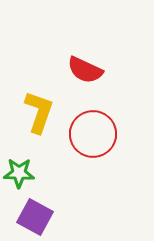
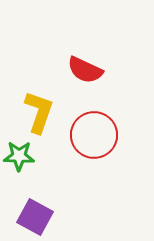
red circle: moved 1 px right, 1 px down
green star: moved 17 px up
